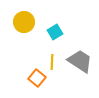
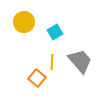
gray trapezoid: rotated 16 degrees clockwise
